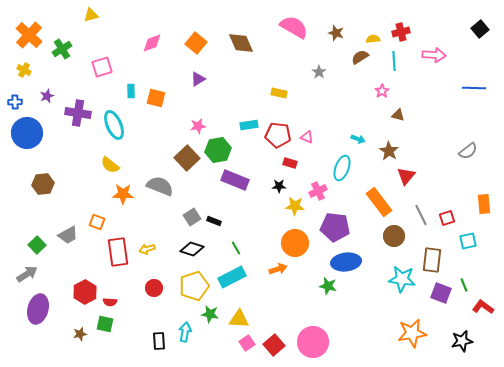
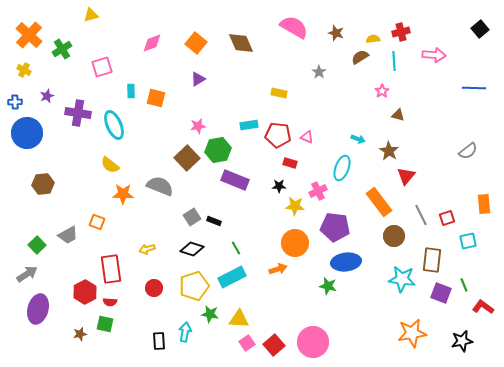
red rectangle at (118, 252): moved 7 px left, 17 px down
